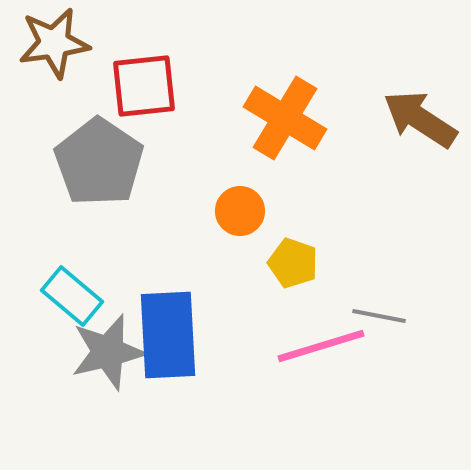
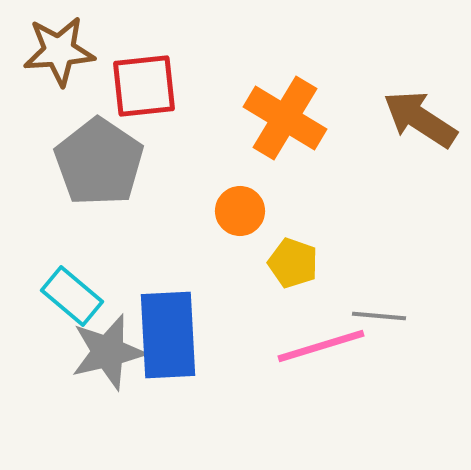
brown star: moved 5 px right, 8 px down; rotated 4 degrees clockwise
gray line: rotated 6 degrees counterclockwise
